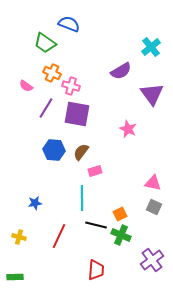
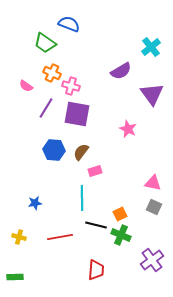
red line: moved 1 px right, 1 px down; rotated 55 degrees clockwise
